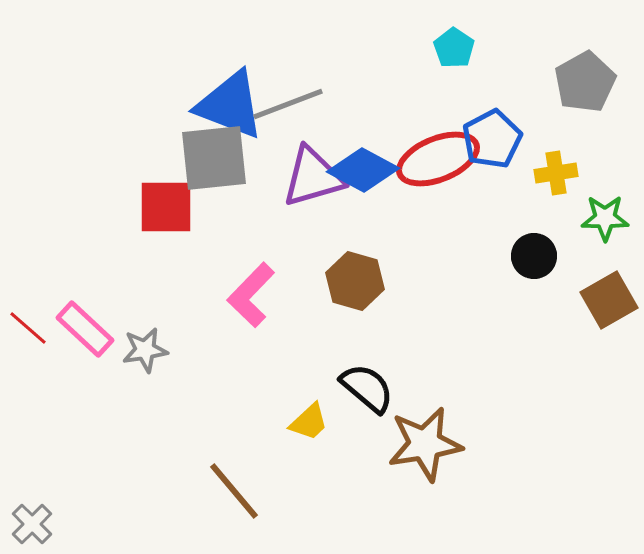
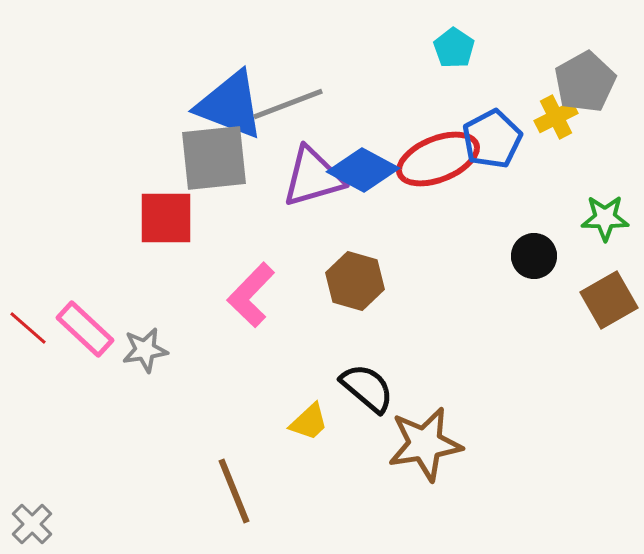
yellow cross: moved 56 px up; rotated 18 degrees counterclockwise
red square: moved 11 px down
brown line: rotated 18 degrees clockwise
